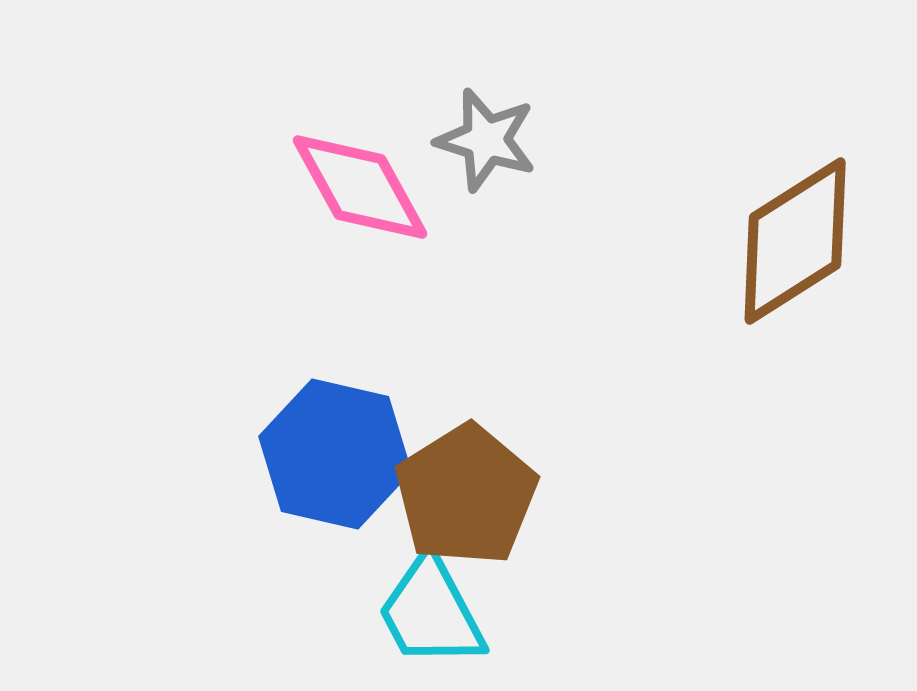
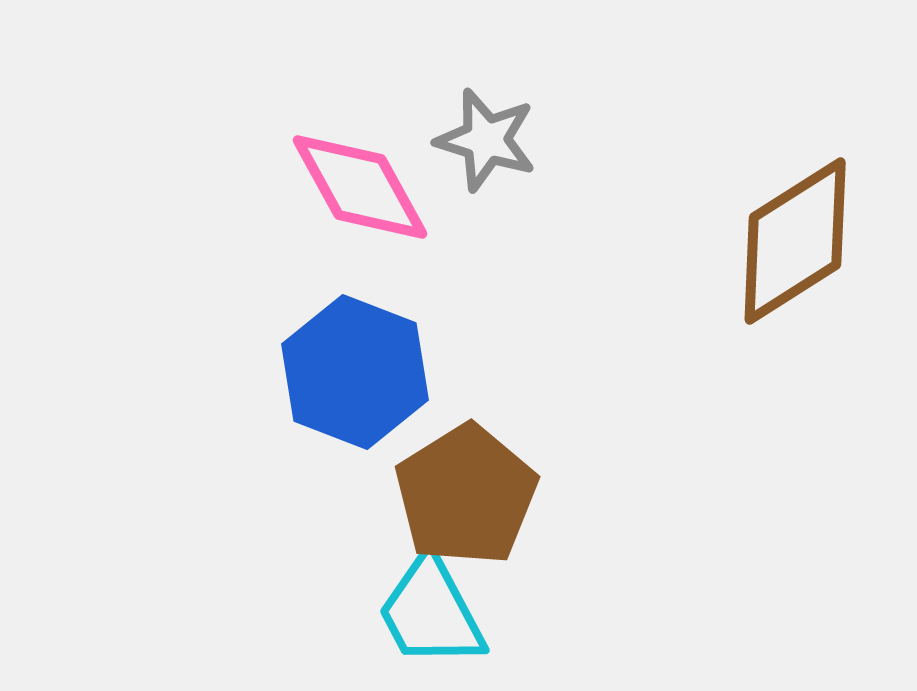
blue hexagon: moved 20 px right, 82 px up; rotated 8 degrees clockwise
